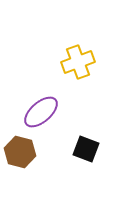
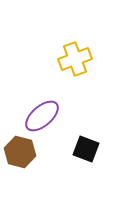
yellow cross: moved 3 px left, 3 px up
purple ellipse: moved 1 px right, 4 px down
